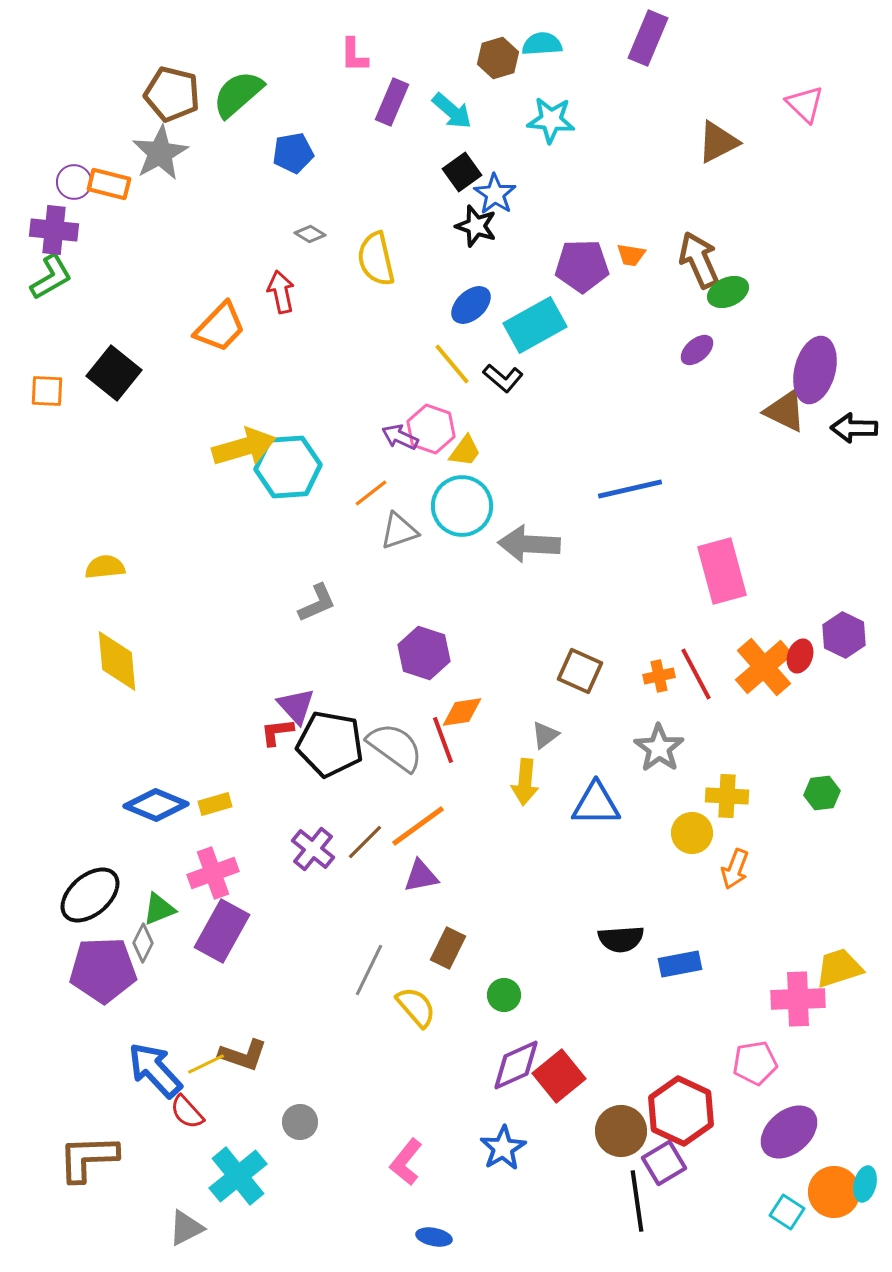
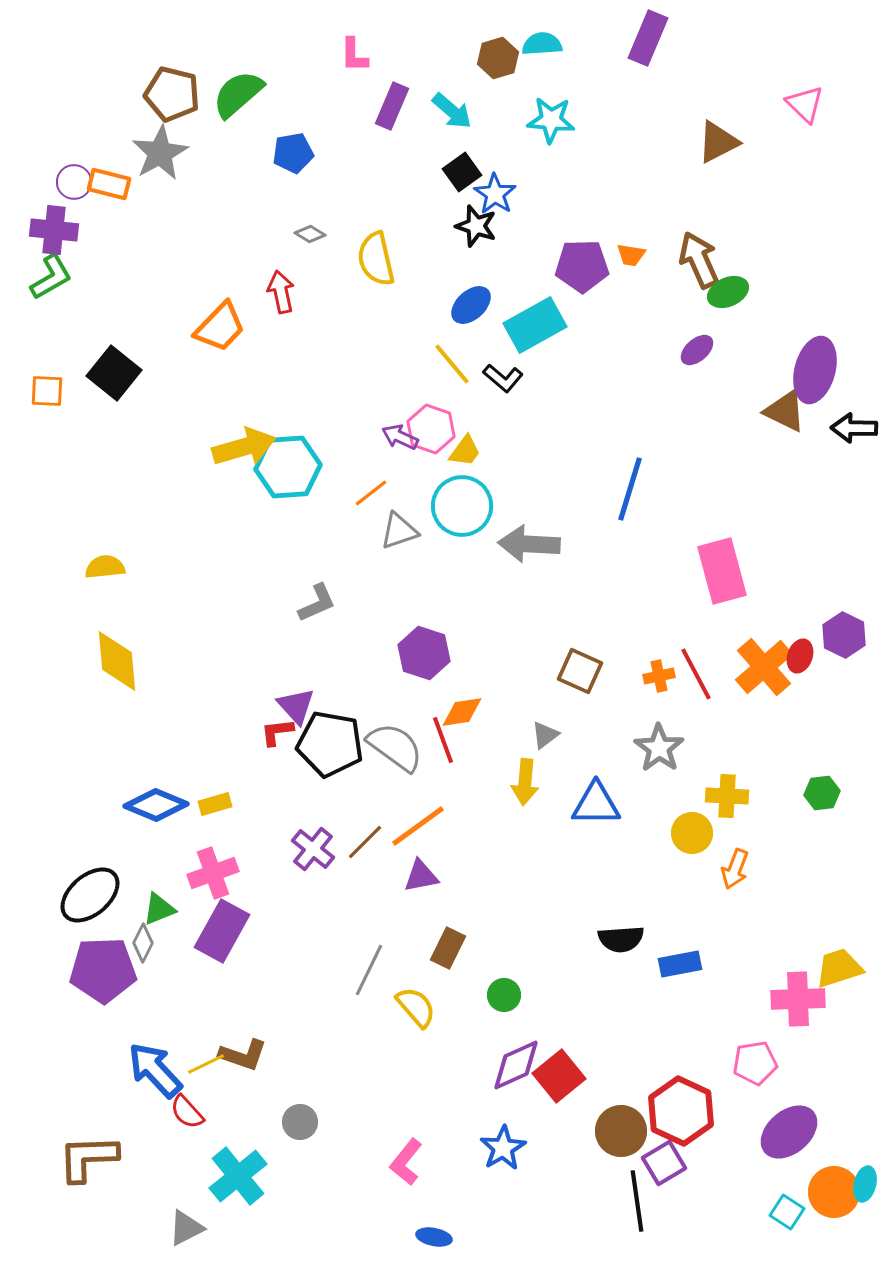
purple rectangle at (392, 102): moved 4 px down
blue line at (630, 489): rotated 60 degrees counterclockwise
